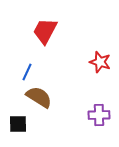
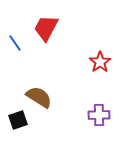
red trapezoid: moved 1 px right, 3 px up
red star: rotated 20 degrees clockwise
blue line: moved 12 px left, 29 px up; rotated 60 degrees counterclockwise
black square: moved 4 px up; rotated 18 degrees counterclockwise
